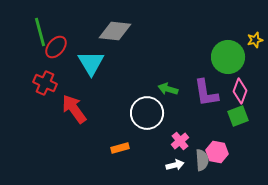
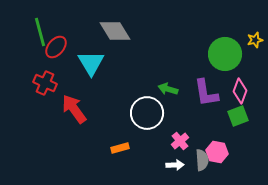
gray diamond: rotated 52 degrees clockwise
green circle: moved 3 px left, 3 px up
white arrow: rotated 12 degrees clockwise
